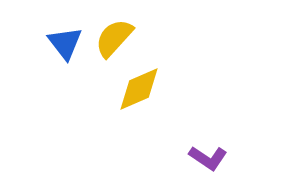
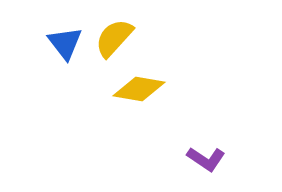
yellow diamond: rotated 33 degrees clockwise
purple L-shape: moved 2 px left, 1 px down
